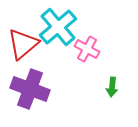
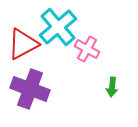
red triangle: rotated 12 degrees clockwise
